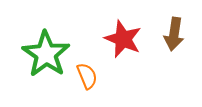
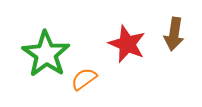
red star: moved 4 px right, 5 px down
orange semicircle: moved 3 px left, 3 px down; rotated 104 degrees counterclockwise
